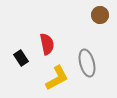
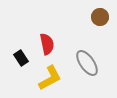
brown circle: moved 2 px down
gray ellipse: rotated 20 degrees counterclockwise
yellow L-shape: moved 7 px left
